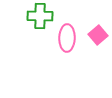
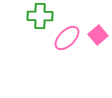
pink ellipse: rotated 44 degrees clockwise
